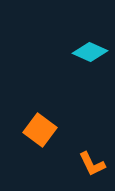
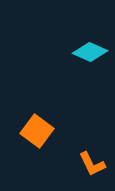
orange square: moved 3 px left, 1 px down
